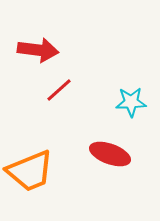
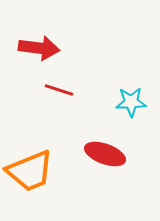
red arrow: moved 1 px right, 2 px up
red line: rotated 60 degrees clockwise
red ellipse: moved 5 px left
